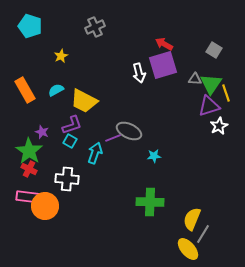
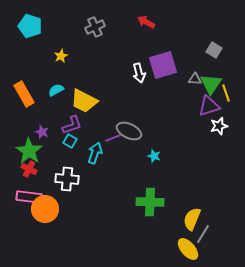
red arrow: moved 18 px left, 22 px up
orange rectangle: moved 1 px left, 4 px down
white star: rotated 12 degrees clockwise
cyan star: rotated 24 degrees clockwise
orange circle: moved 3 px down
